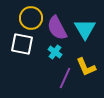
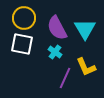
yellow circle: moved 7 px left
